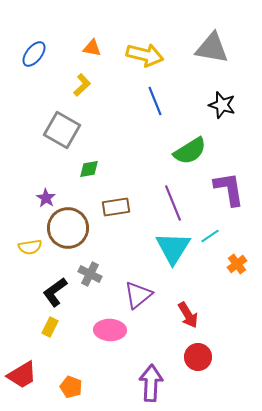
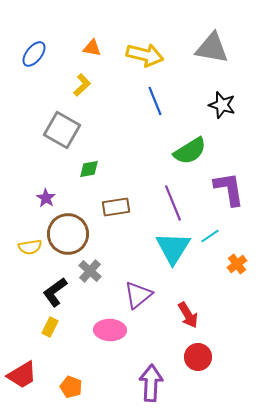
brown circle: moved 6 px down
gray cross: moved 3 px up; rotated 15 degrees clockwise
